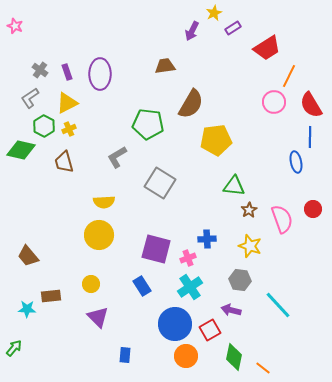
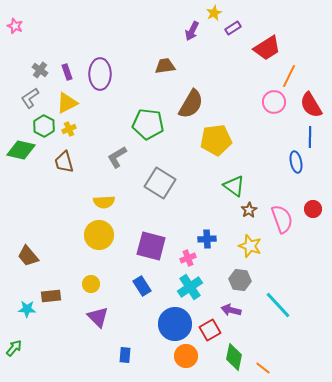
green triangle at (234, 186): rotated 30 degrees clockwise
purple square at (156, 249): moved 5 px left, 3 px up
